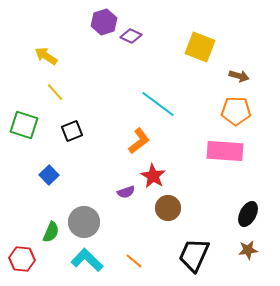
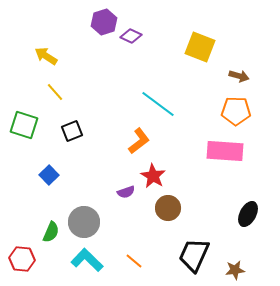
brown star: moved 13 px left, 20 px down
